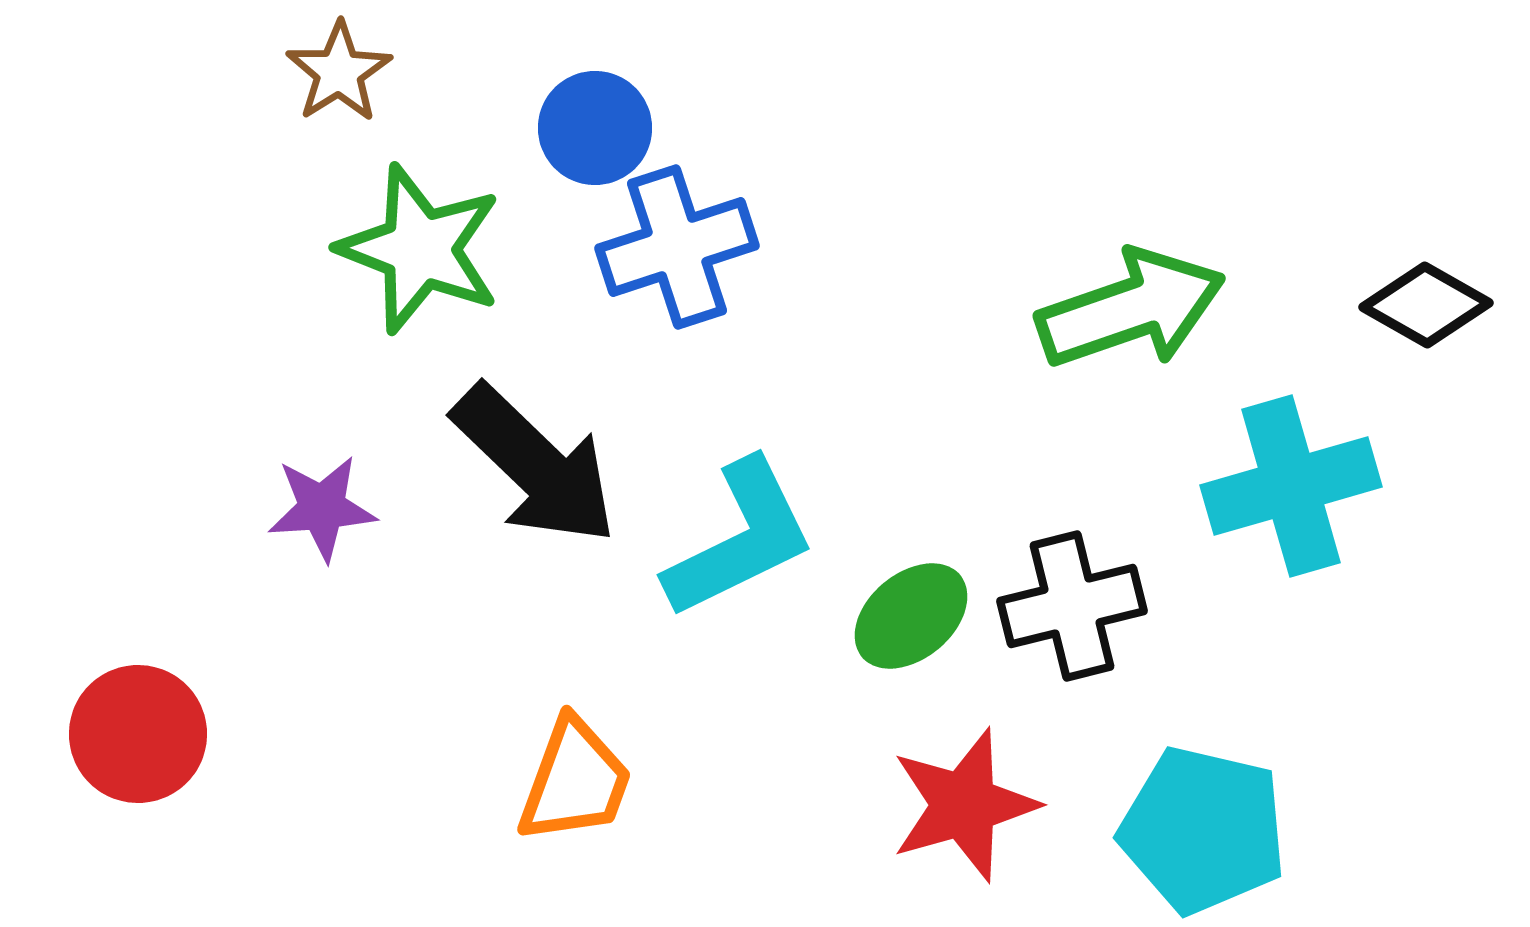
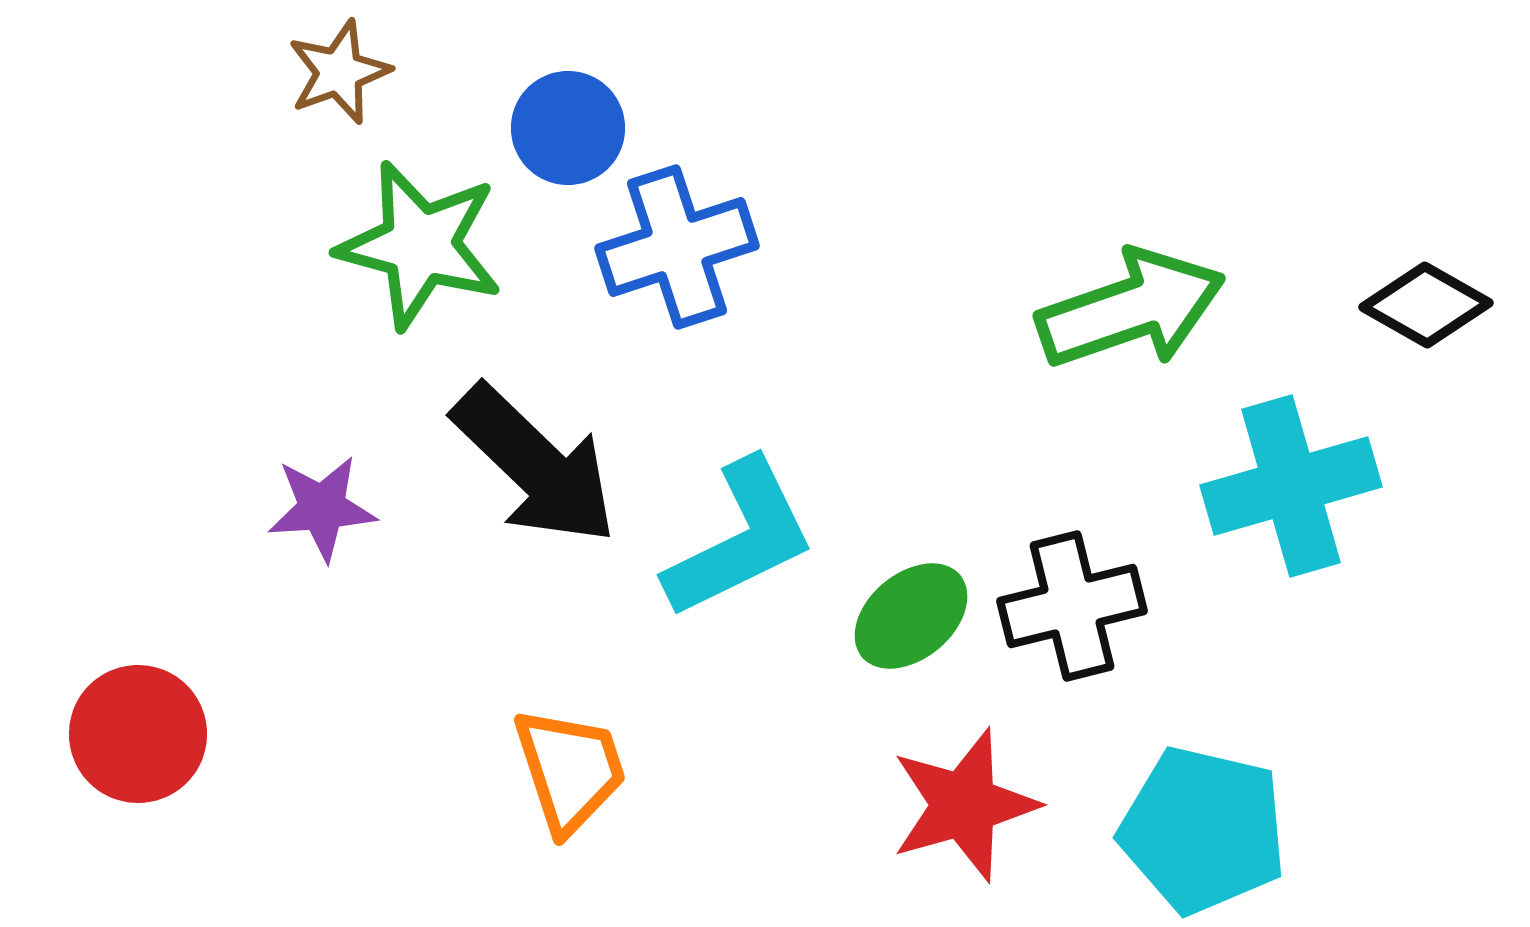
brown star: rotated 12 degrees clockwise
blue circle: moved 27 px left
green star: moved 4 px up; rotated 6 degrees counterclockwise
orange trapezoid: moved 5 px left, 11 px up; rotated 38 degrees counterclockwise
